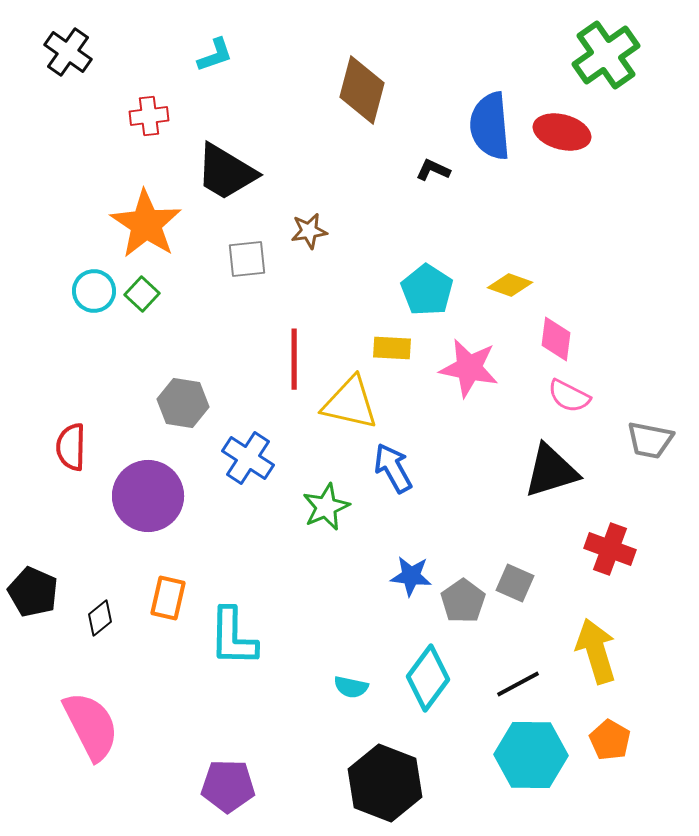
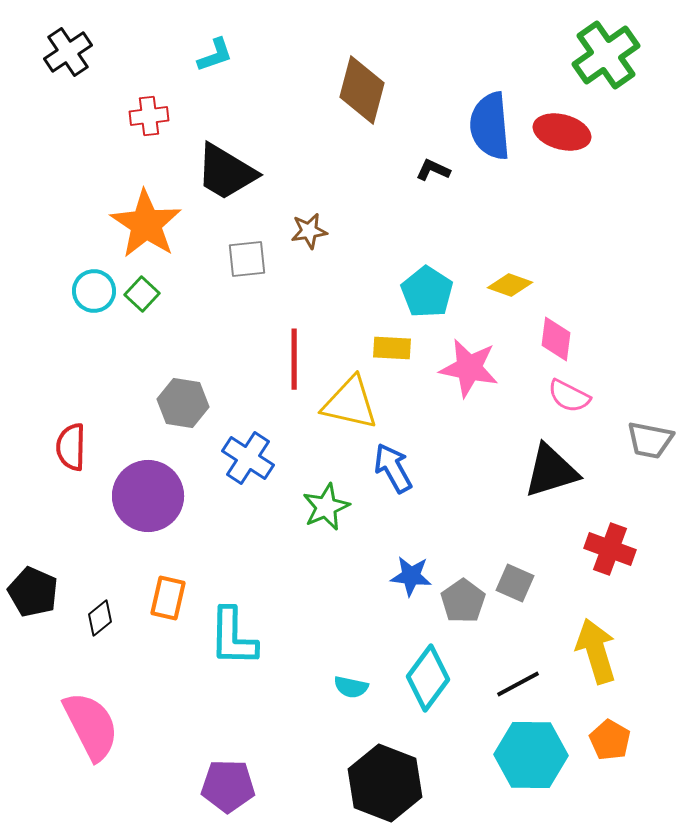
black cross at (68, 52): rotated 21 degrees clockwise
cyan pentagon at (427, 290): moved 2 px down
